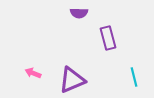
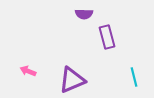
purple semicircle: moved 5 px right, 1 px down
purple rectangle: moved 1 px left, 1 px up
pink arrow: moved 5 px left, 2 px up
